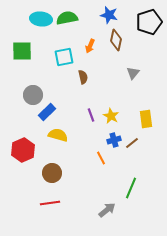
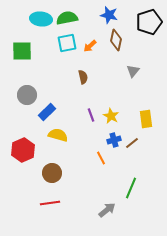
orange arrow: rotated 24 degrees clockwise
cyan square: moved 3 px right, 14 px up
gray triangle: moved 2 px up
gray circle: moved 6 px left
